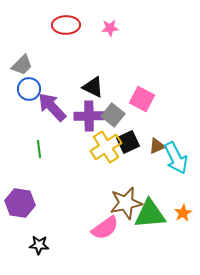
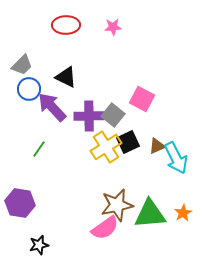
pink star: moved 3 px right, 1 px up
black triangle: moved 27 px left, 10 px up
green line: rotated 42 degrees clockwise
brown star: moved 9 px left, 2 px down
black star: rotated 18 degrees counterclockwise
